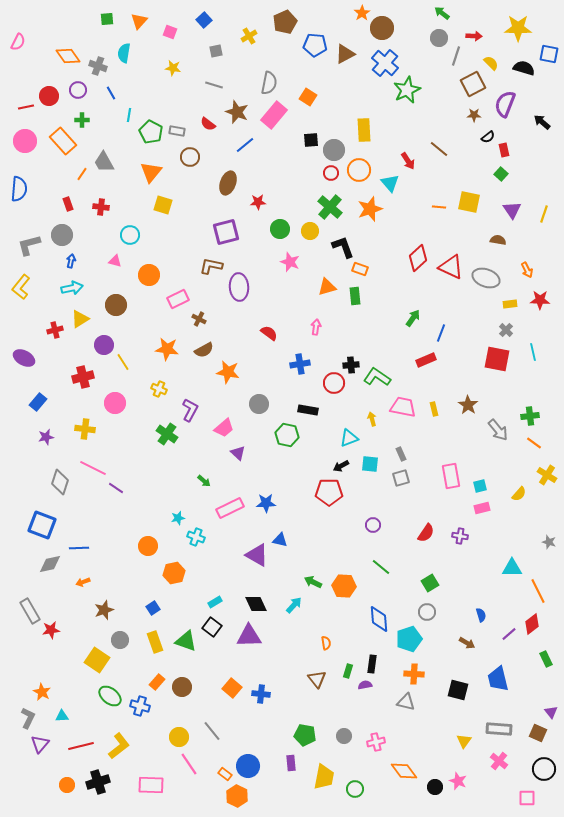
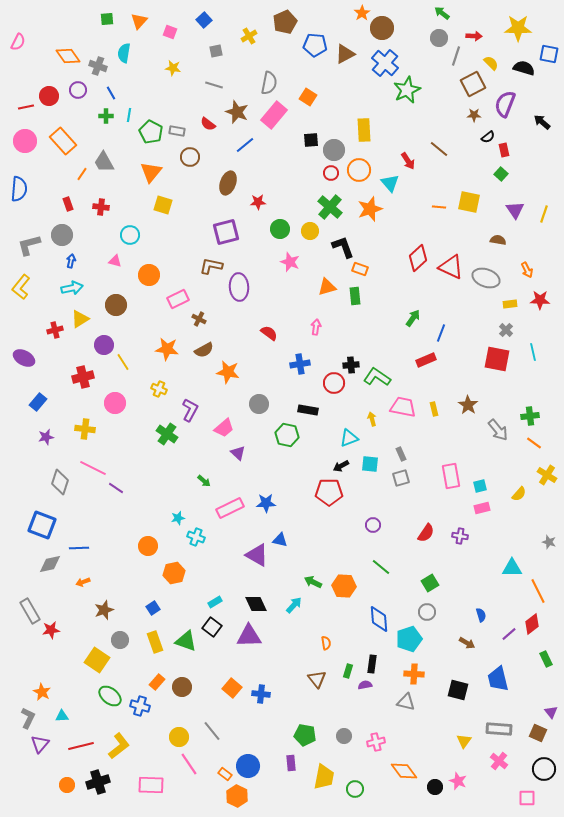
green cross at (82, 120): moved 24 px right, 4 px up
purple triangle at (512, 210): moved 3 px right
